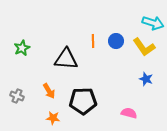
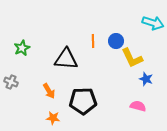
yellow L-shape: moved 12 px left, 11 px down; rotated 10 degrees clockwise
gray cross: moved 6 px left, 14 px up
pink semicircle: moved 9 px right, 7 px up
